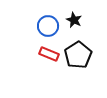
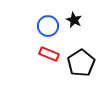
black pentagon: moved 3 px right, 8 px down
